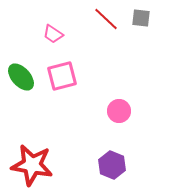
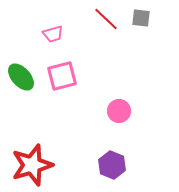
pink trapezoid: rotated 50 degrees counterclockwise
red star: rotated 27 degrees counterclockwise
